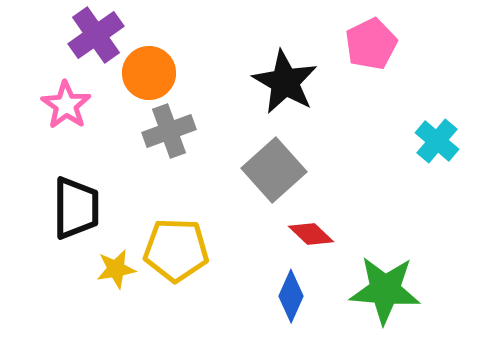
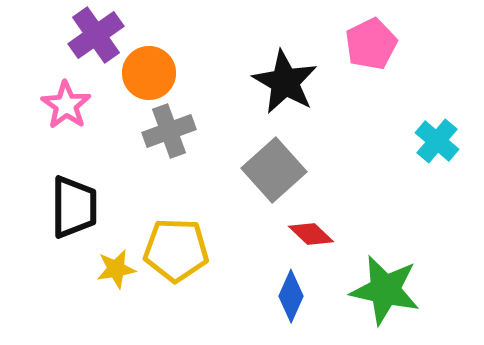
black trapezoid: moved 2 px left, 1 px up
green star: rotated 8 degrees clockwise
